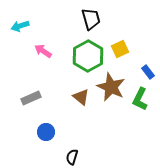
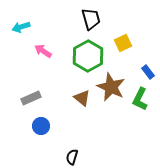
cyan arrow: moved 1 px right, 1 px down
yellow square: moved 3 px right, 6 px up
brown triangle: moved 1 px right, 1 px down
blue circle: moved 5 px left, 6 px up
